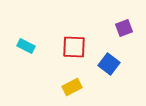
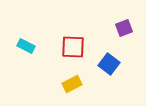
red square: moved 1 px left
yellow rectangle: moved 3 px up
